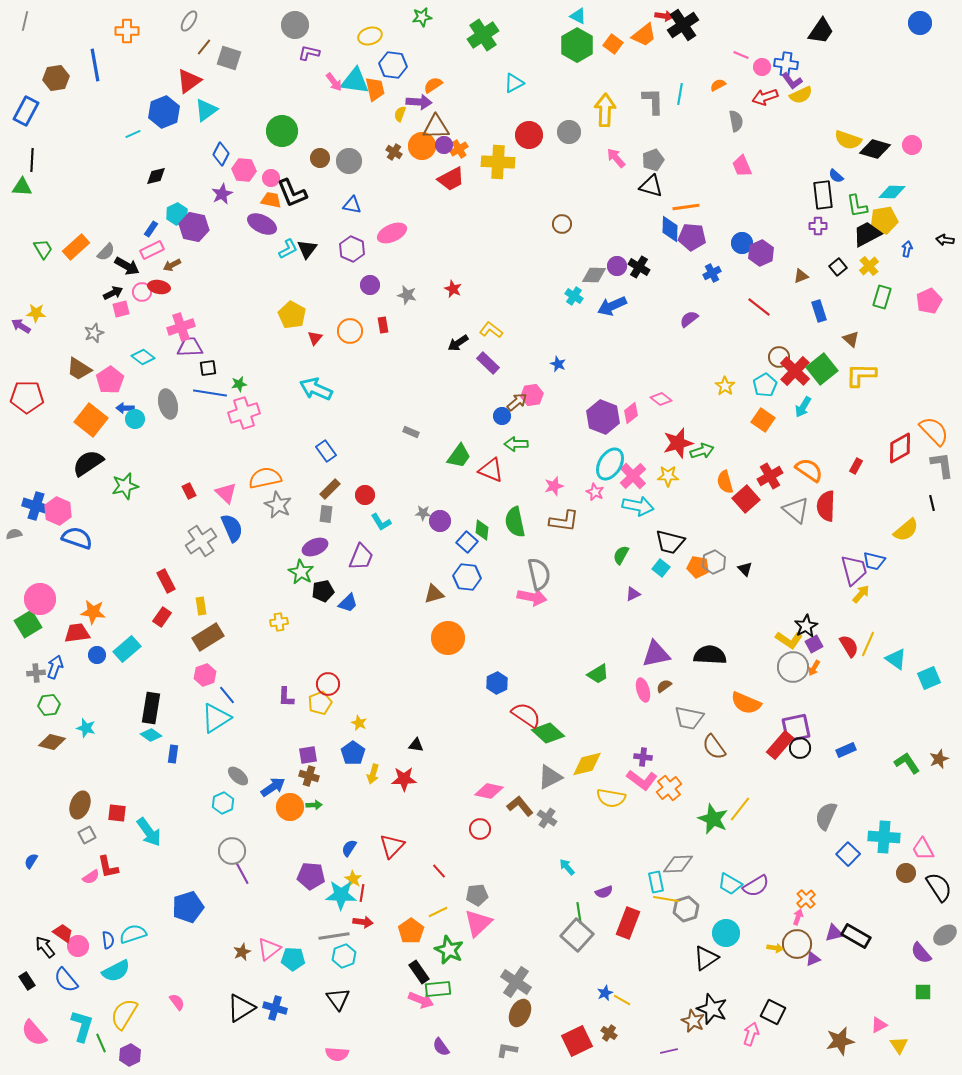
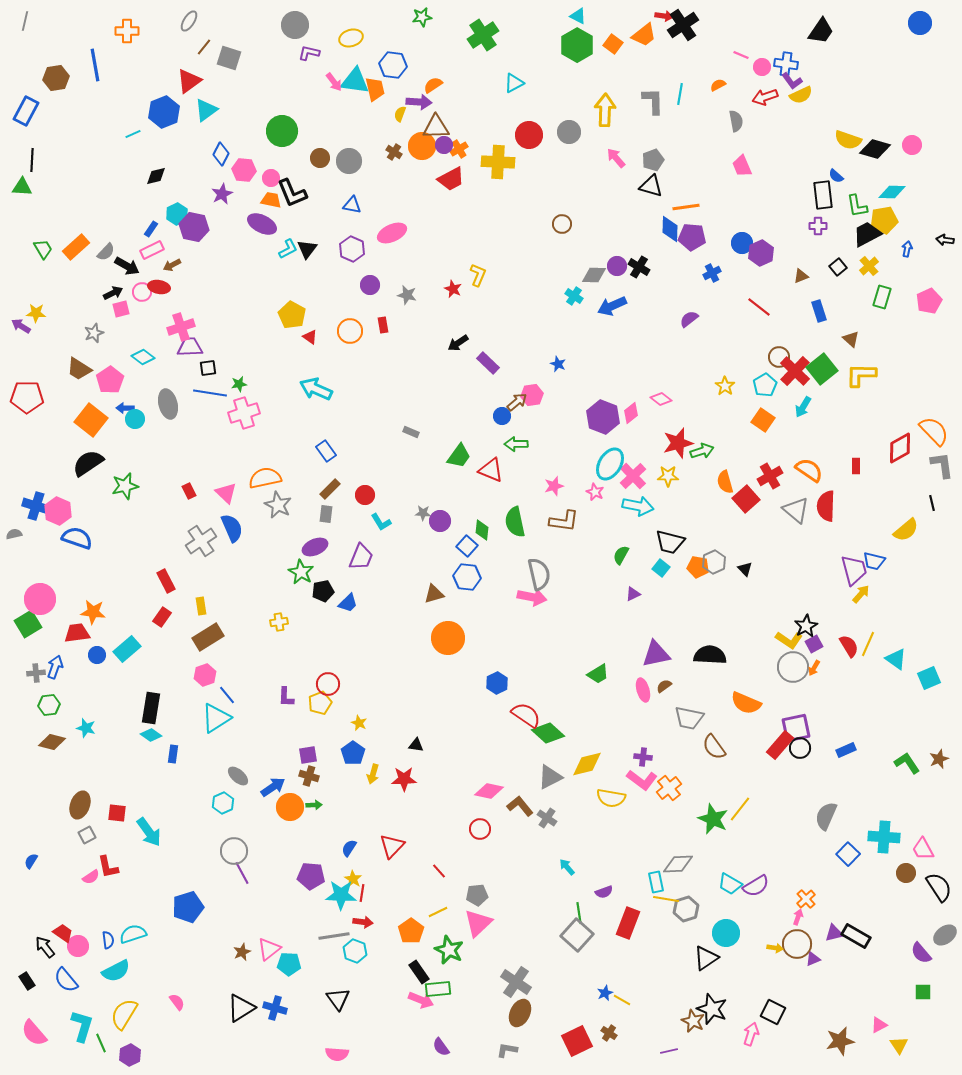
yellow ellipse at (370, 36): moved 19 px left, 2 px down
yellow L-shape at (491, 330): moved 13 px left, 55 px up; rotated 75 degrees clockwise
red triangle at (315, 338): moved 5 px left, 1 px up; rotated 35 degrees counterclockwise
red rectangle at (856, 466): rotated 28 degrees counterclockwise
blue square at (467, 542): moved 4 px down
gray circle at (232, 851): moved 2 px right
cyan hexagon at (344, 956): moved 11 px right, 5 px up; rotated 20 degrees counterclockwise
cyan pentagon at (293, 959): moved 4 px left, 5 px down
